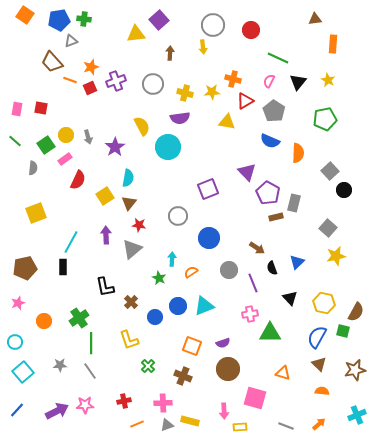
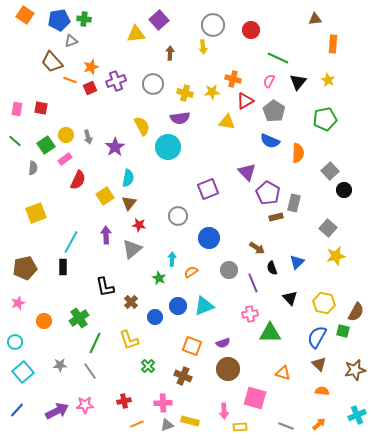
green line at (91, 343): moved 4 px right; rotated 25 degrees clockwise
